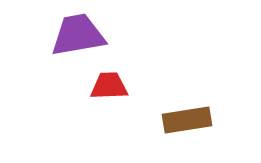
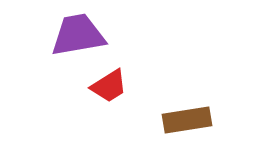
red trapezoid: rotated 150 degrees clockwise
